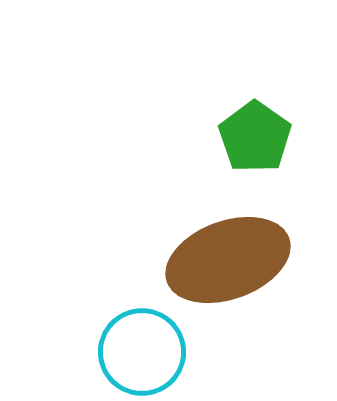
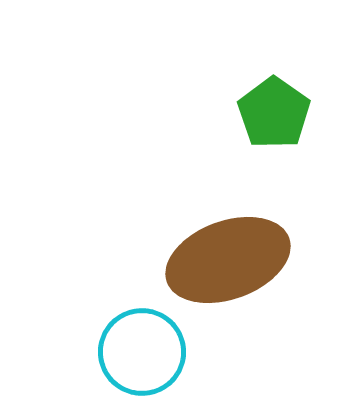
green pentagon: moved 19 px right, 24 px up
